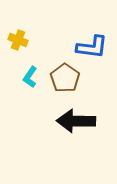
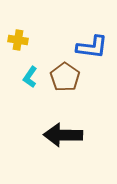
yellow cross: rotated 12 degrees counterclockwise
brown pentagon: moved 1 px up
black arrow: moved 13 px left, 14 px down
